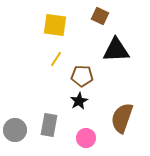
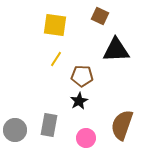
brown semicircle: moved 7 px down
